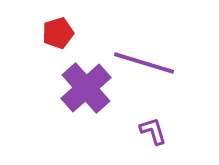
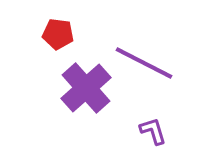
red pentagon: moved 1 px down; rotated 24 degrees clockwise
purple line: rotated 10 degrees clockwise
